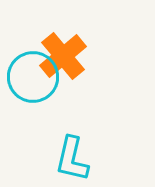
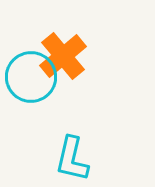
cyan circle: moved 2 px left
